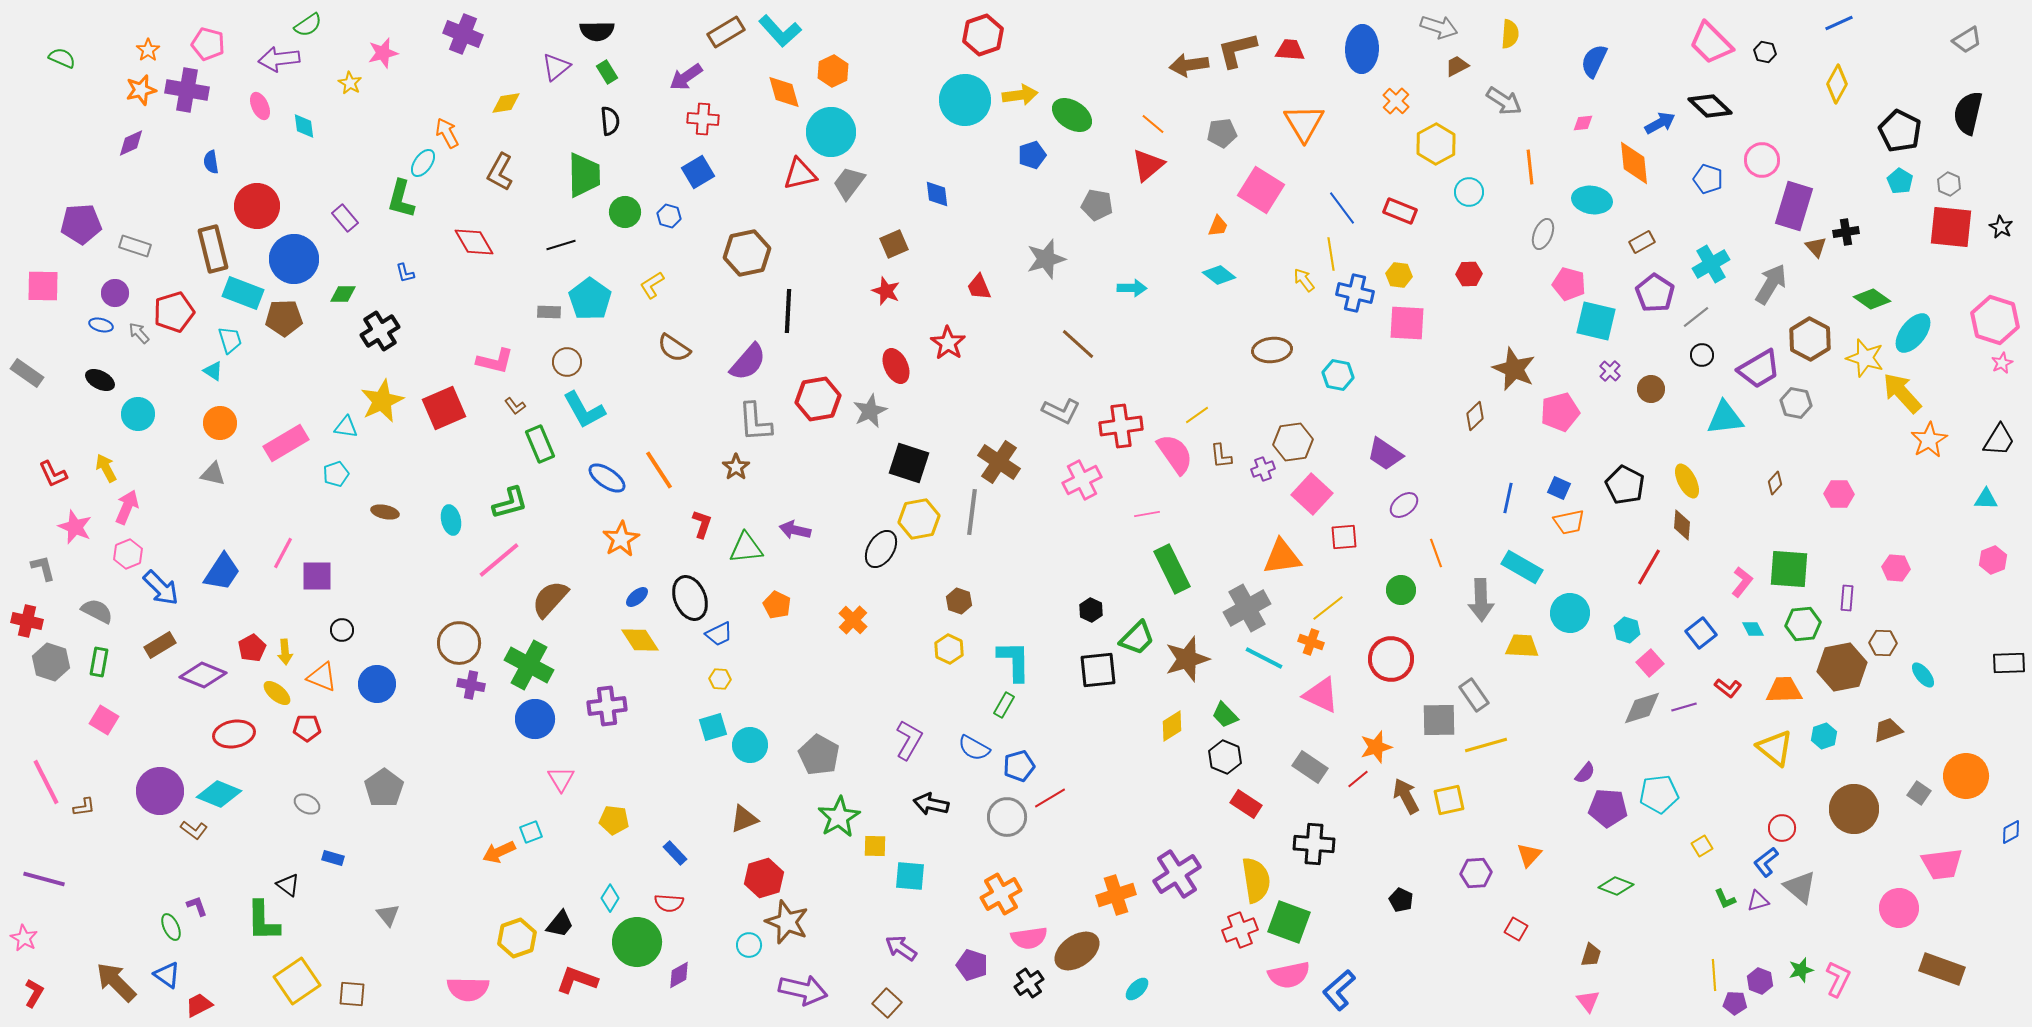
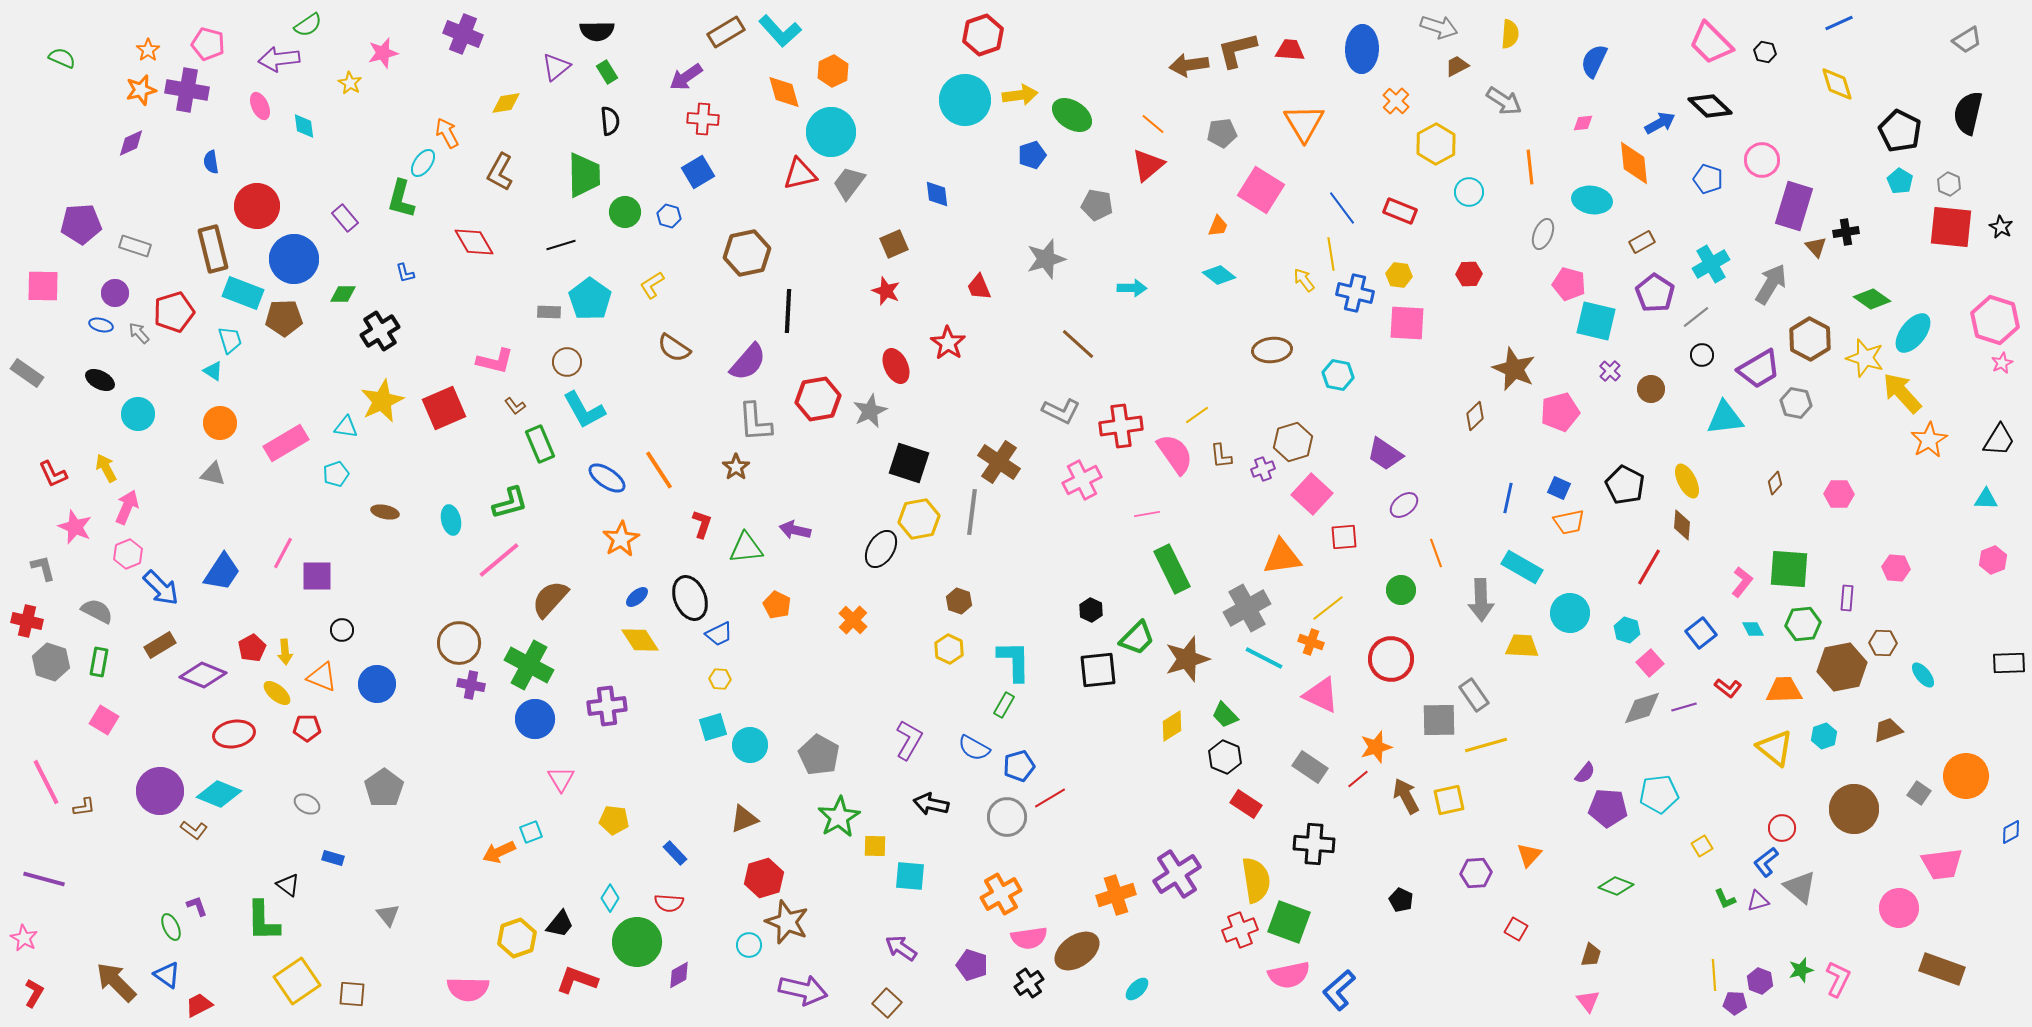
yellow diamond at (1837, 84): rotated 45 degrees counterclockwise
brown hexagon at (1293, 442): rotated 9 degrees counterclockwise
